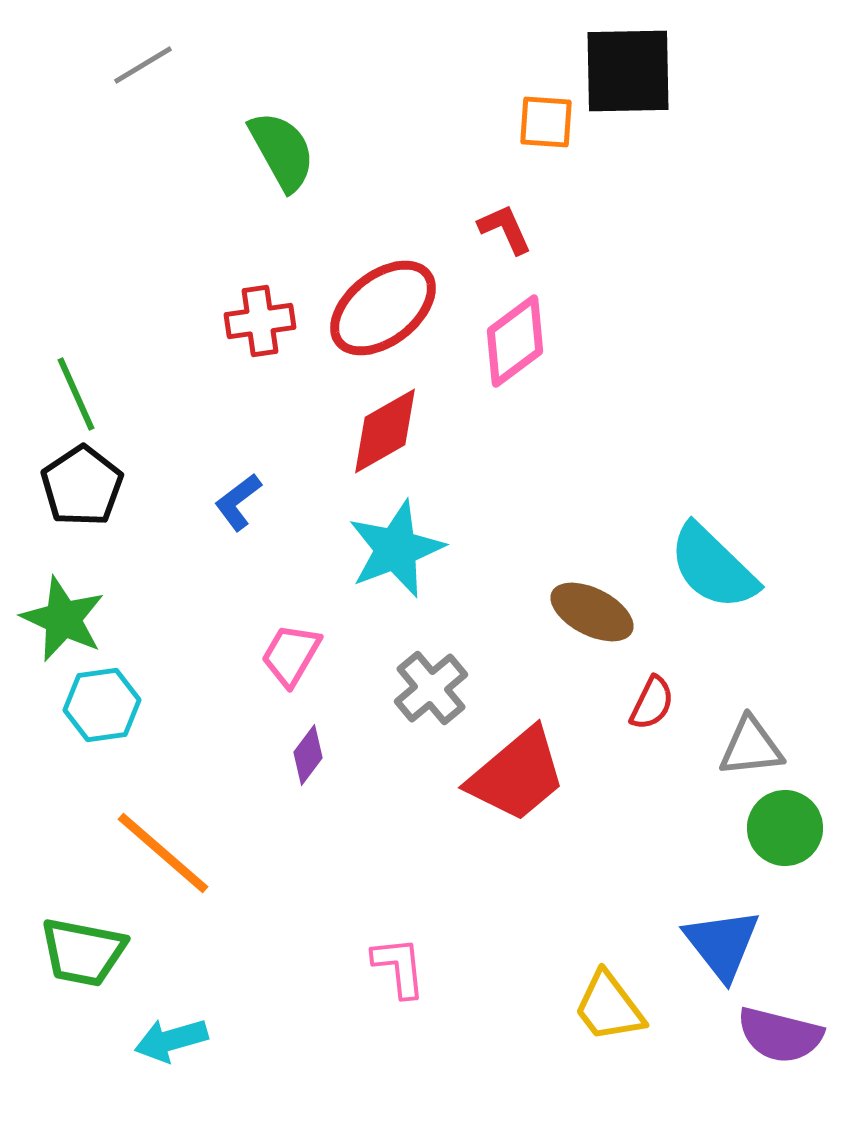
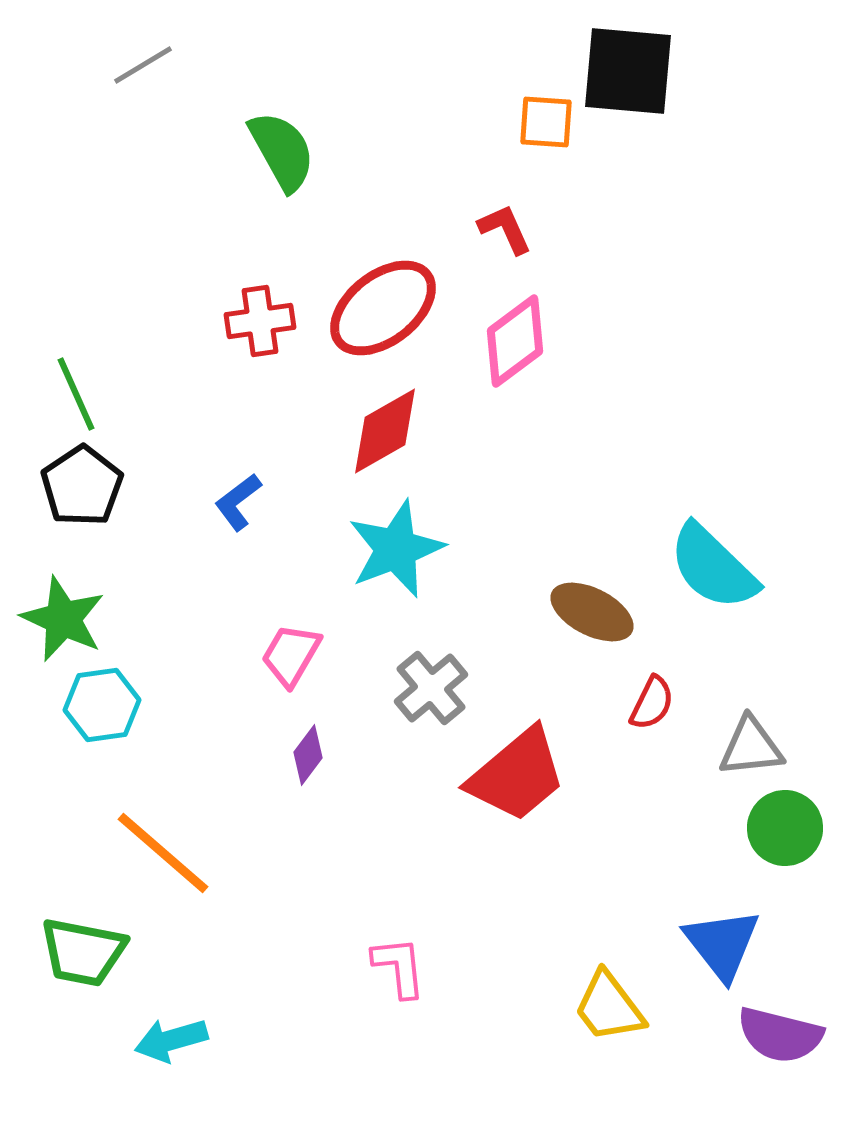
black square: rotated 6 degrees clockwise
